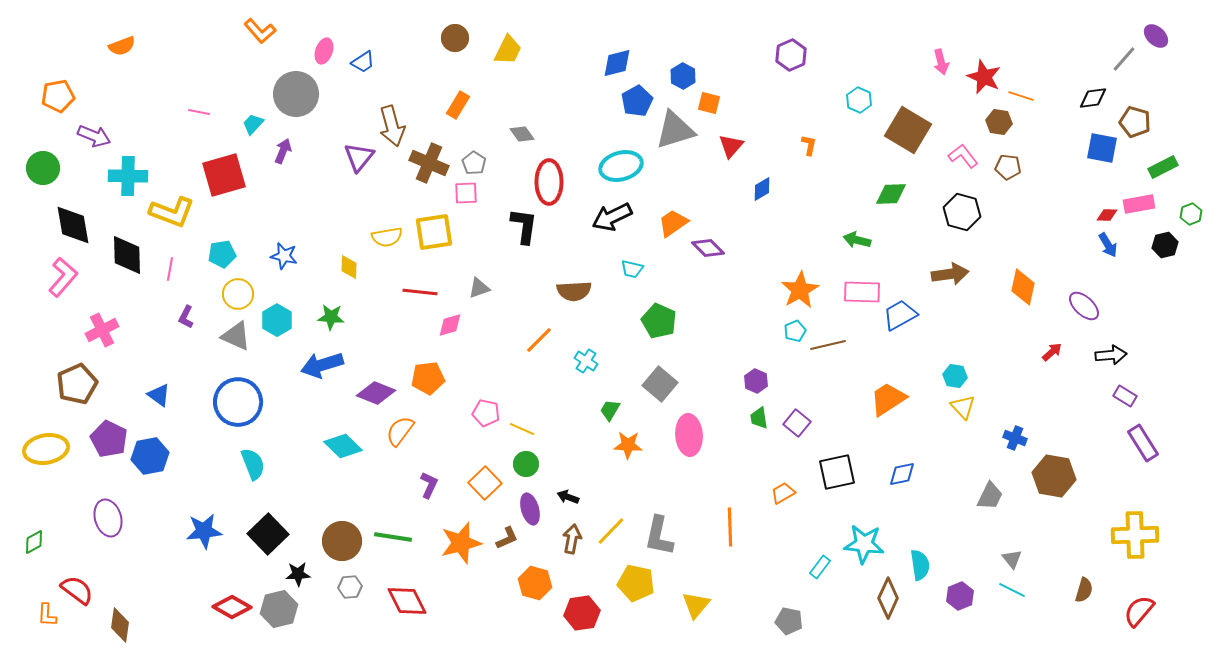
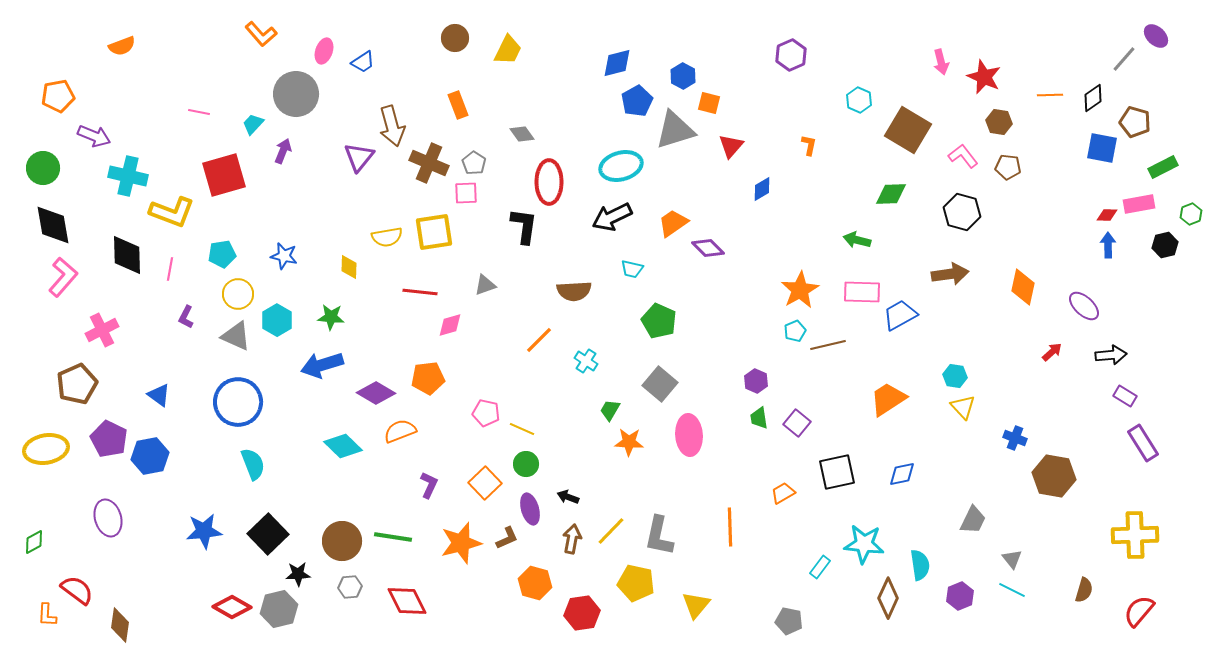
orange L-shape at (260, 31): moved 1 px right, 3 px down
orange line at (1021, 96): moved 29 px right, 1 px up; rotated 20 degrees counterclockwise
black diamond at (1093, 98): rotated 28 degrees counterclockwise
orange rectangle at (458, 105): rotated 52 degrees counterclockwise
cyan cross at (128, 176): rotated 12 degrees clockwise
black diamond at (73, 225): moved 20 px left
blue arrow at (1108, 245): rotated 150 degrees counterclockwise
gray triangle at (479, 288): moved 6 px right, 3 px up
purple diamond at (376, 393): rotated 9 degrees clockwise
orange semicircle at (400, 431): rotated 32 degrees clockwise
orange star at (628, 445): moved 1 px right, 3 px up
gray trapezoid at (990, 496): moved 17 px left, 24 px down
